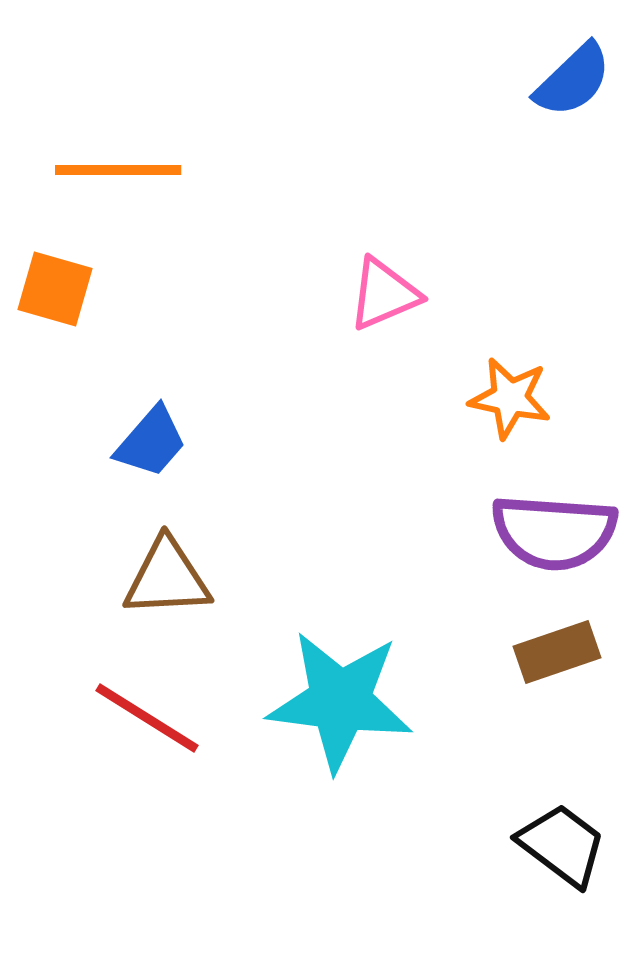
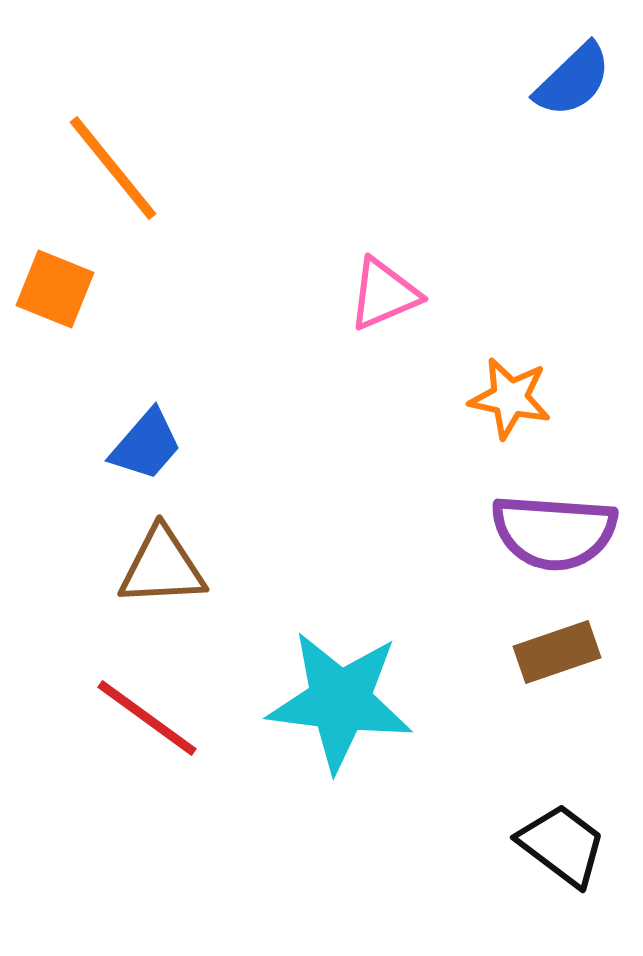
orange line: moved 5 px left, 2 px up; rotated 51 degrees clockwise
orange square: rotated 6 degrees clockwise
blue trapezoid: moved 5 px left, 3 px down
brown triangle: moved 5 px left, 11 px up
red line: rotated 4 degrees clockwise
